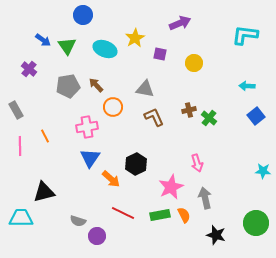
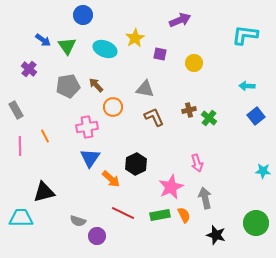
purple arrow: moved 3 px up
